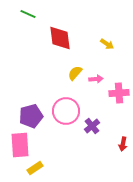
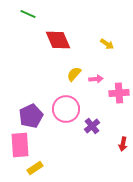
red diamond: moved 2 px left, 2 px down; rotated 16 degrees counterclockwise
yellow semicircle: moved 1 px left, 1 px down
pink circle: moved 2 px up
purple pentagon: rotated 10 degrees counterclockwise
